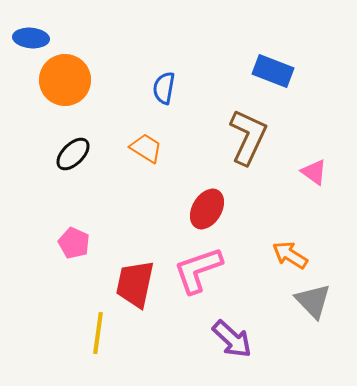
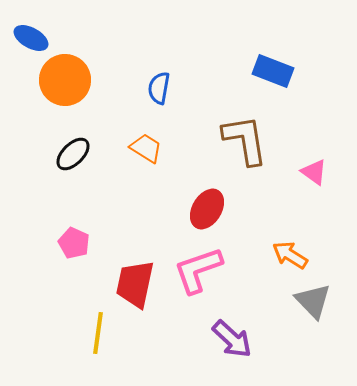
blue ellipse: rotated 24 degrees clockwise
blue semicircle: moved 5 px left
brown L-shape: moved 3 px left, 3 px down; rotated 34 degrees counterclockwise
